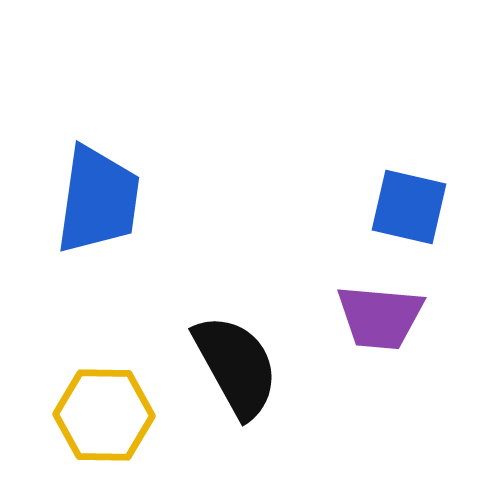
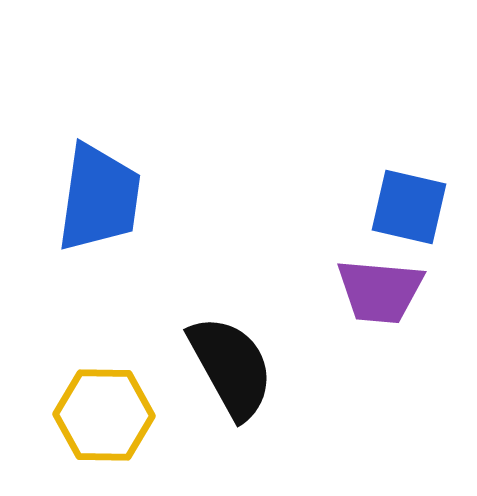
blue trapezoid: moved 1 px right, 2 px up
purple trapezoid: moved 26 px up
black semicircle: moved 5 px left, 1 px down
